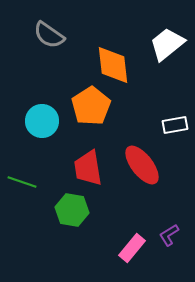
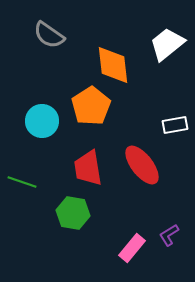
green hexagon: moved 1 px right, 3 px down
